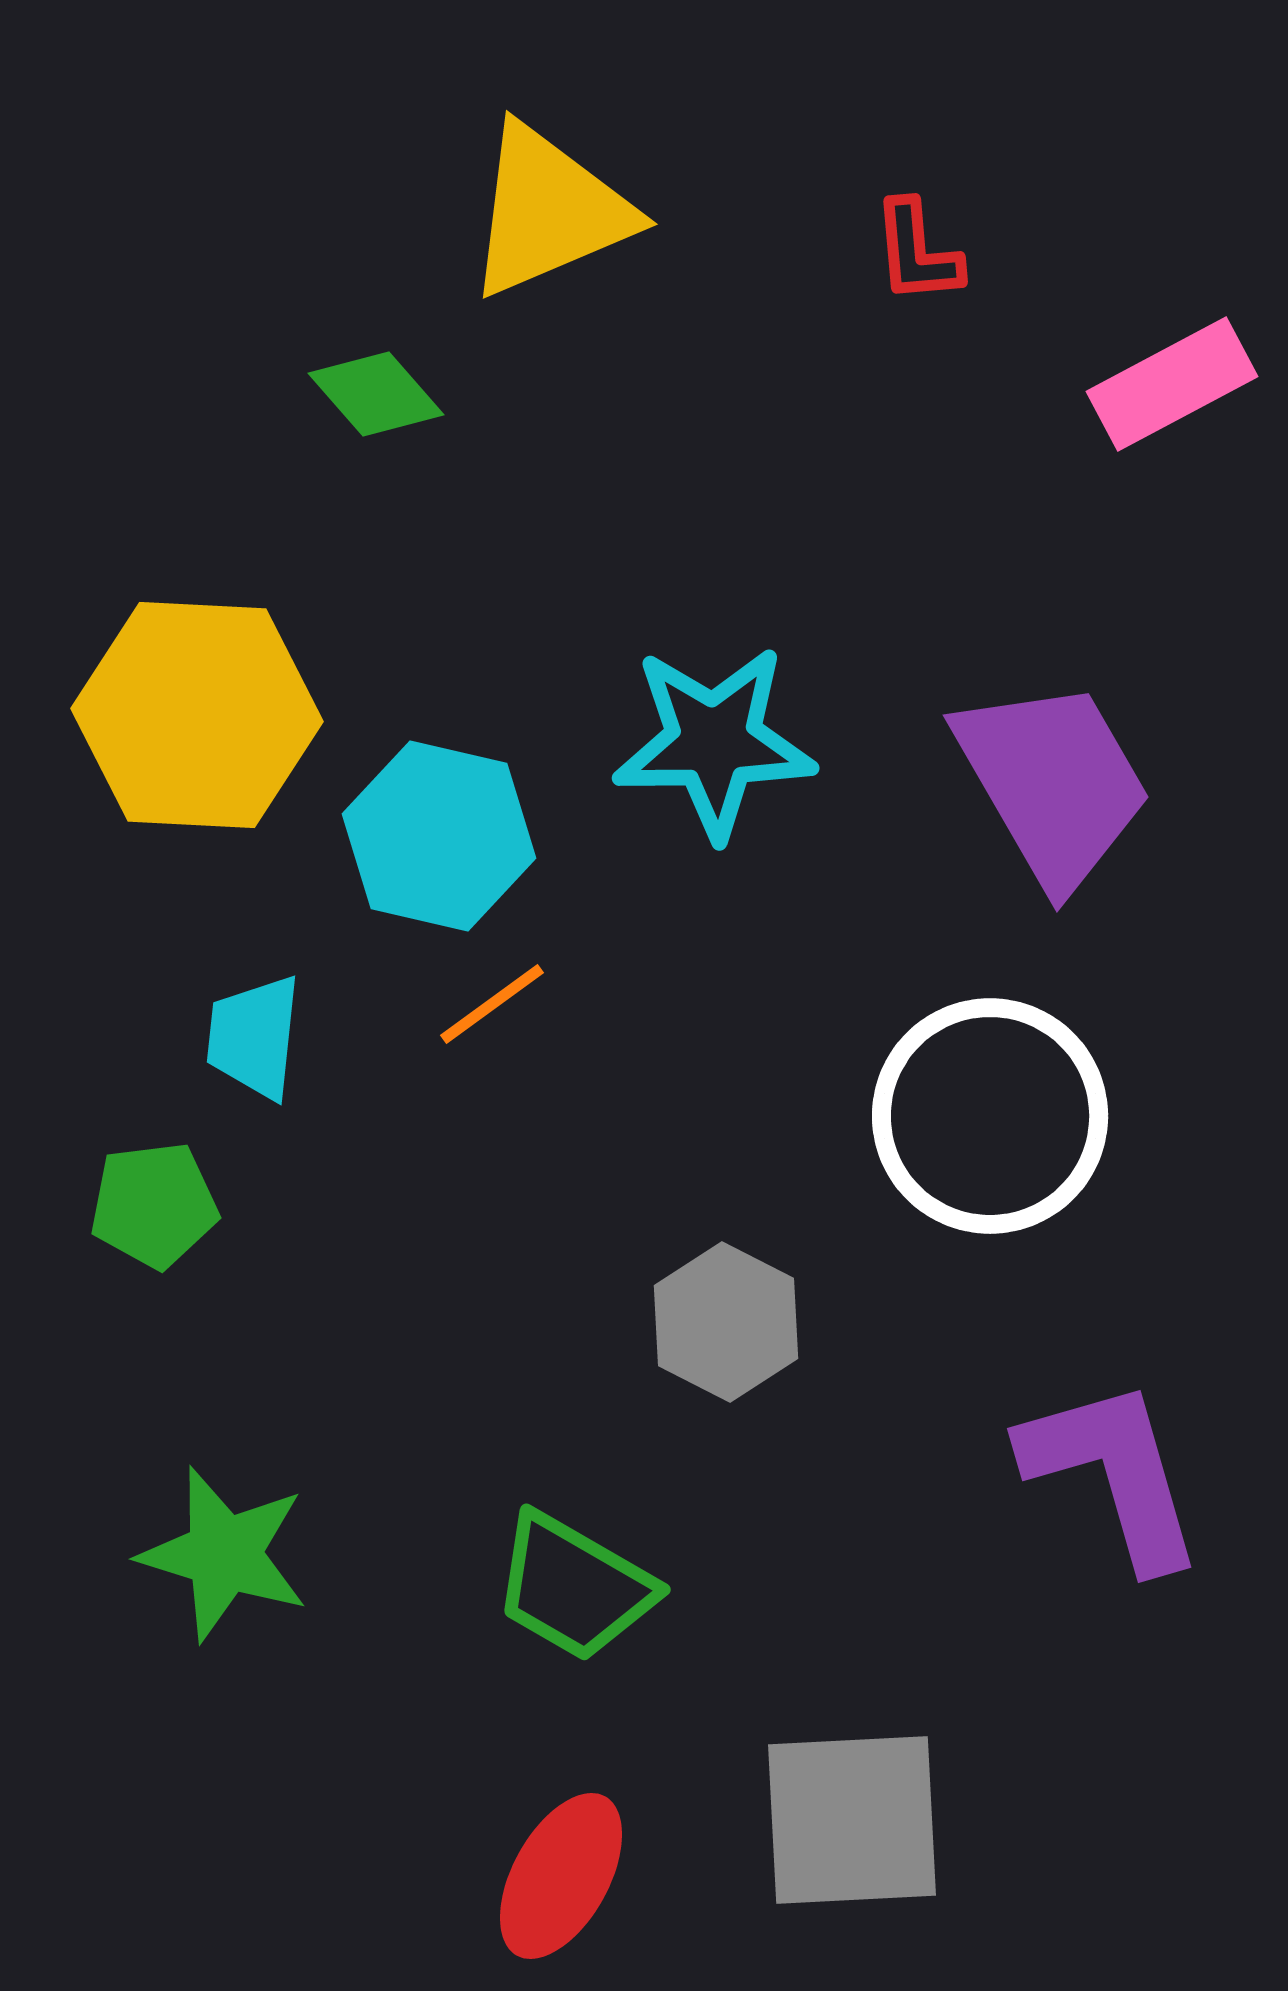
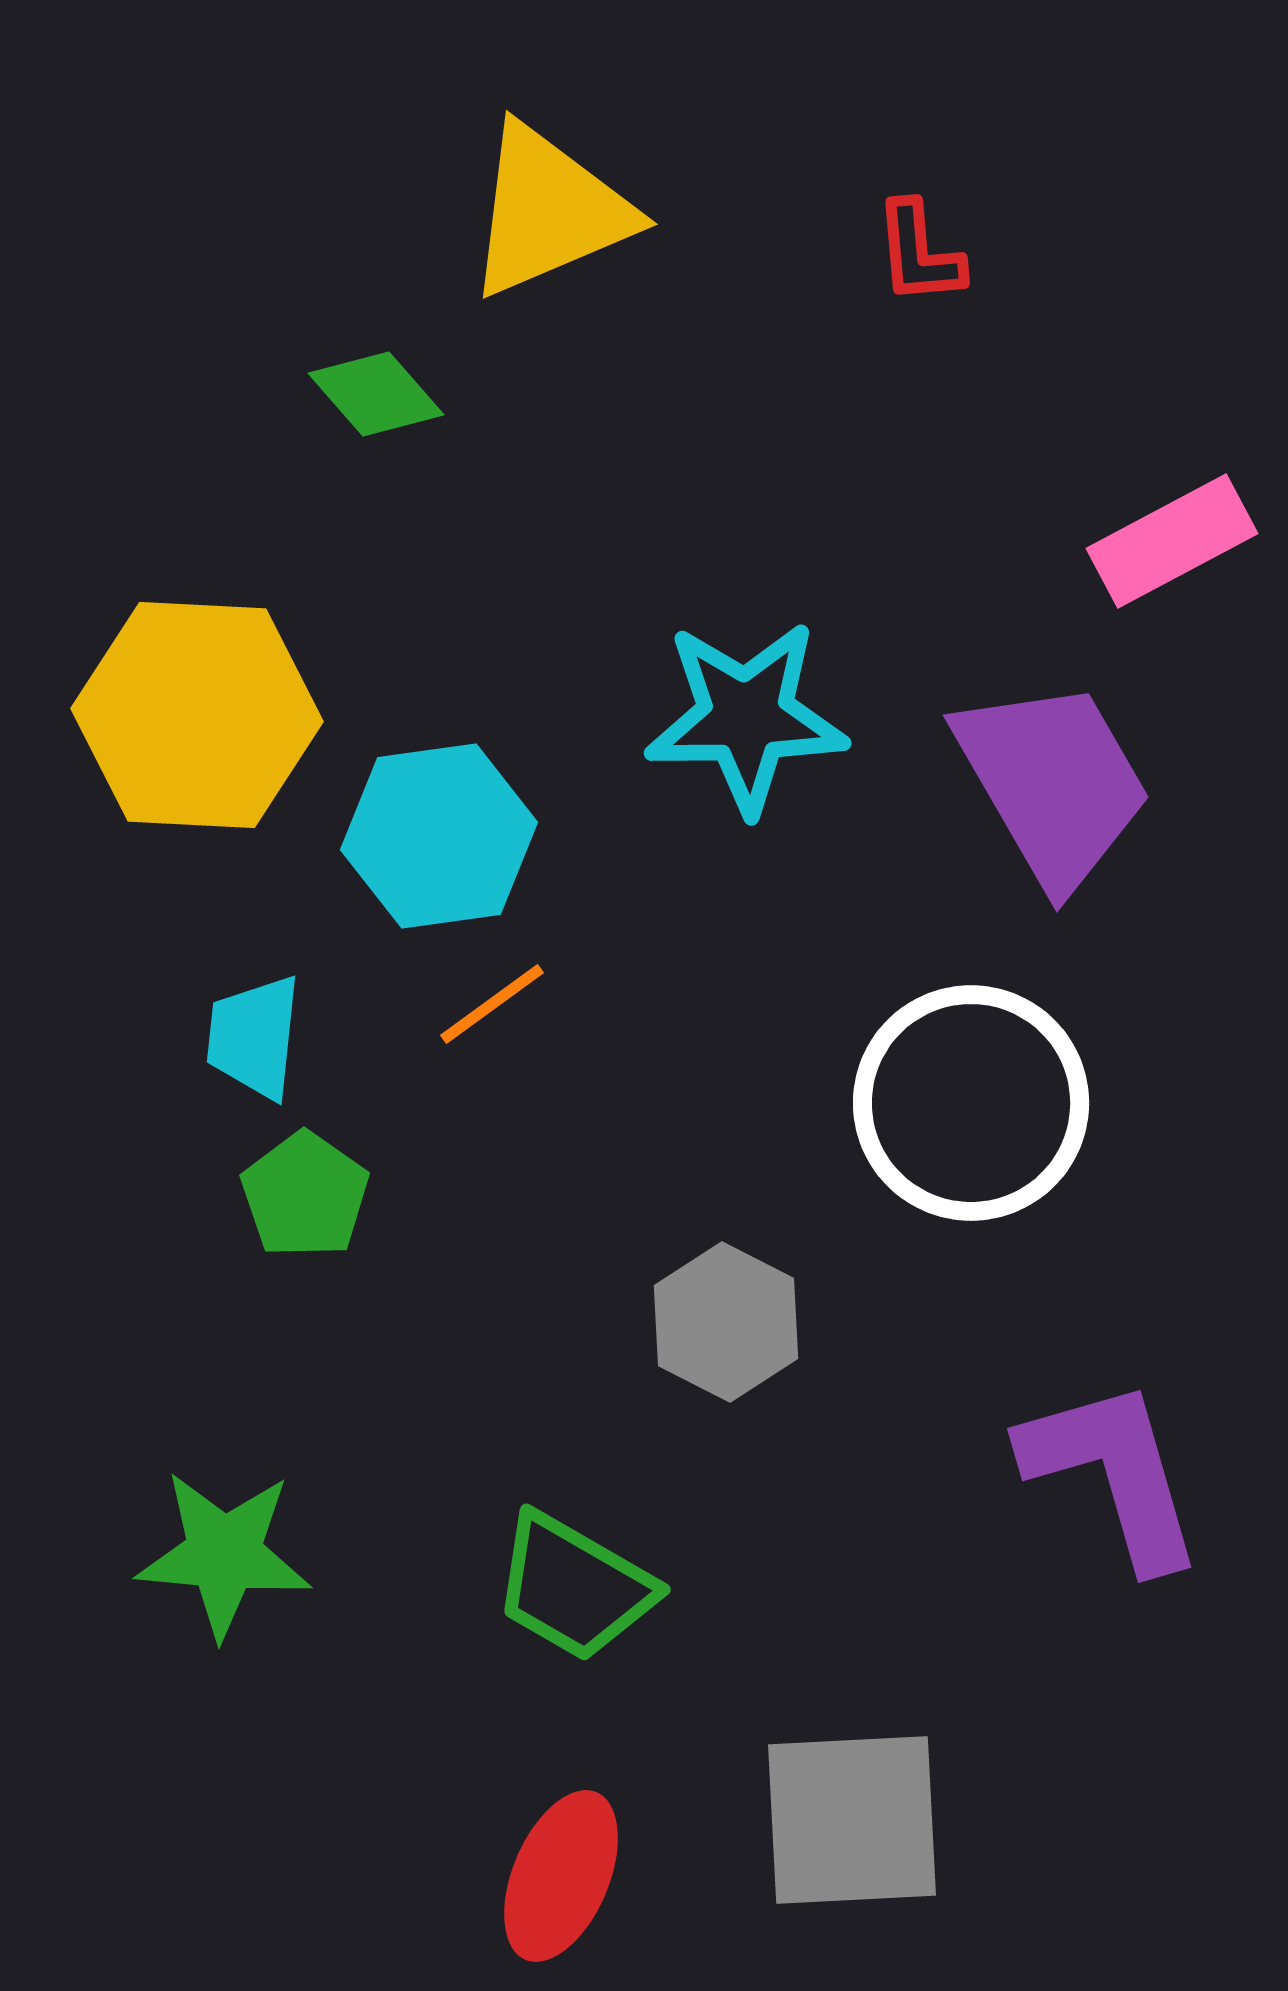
red L-shape: moved 2 px right, 1 px down
pink rectangle: moved 157 px down
cyan star: moved 32 px right, 25 px up
cyan hexagon: rotated 21 degrees counterclockwise
white circle: moved 19 px left, 13 px up
green pentagon: moved 151 px right, 10 px up; rotated 30 degrees counterclockwise
green star: rotated 12 degrees counterclockwise
red ellipse: rotated 6 degrees counterclockwise
